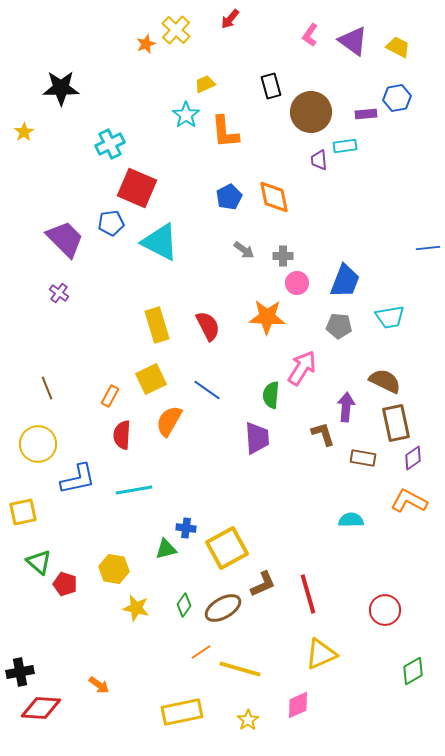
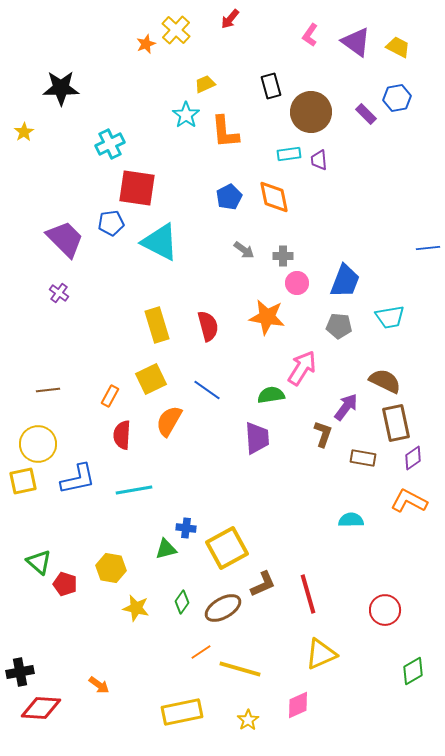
purple triangle at (353, 41): moved 3 px right, 1 px down
purple rectangle at (366, 114): rotated 50 degrees clockwise
cyan rectangle at (345, 146): moved 56 px left, 8 px down
red square at (137, 188): rotated 15 degrees counterclockwise
orange star at (267, 317): rotated 6 degrees clockwise
red semicircle at (208, 326): rotated 12 degrees clockwise
brown line at (47, 388): moved 1 px right, 2 px down; rotated 75 degrees counterclockwise
green semicircle at (271, 395): rotated 76 degrees clockwise
purple arrow at (346, 407): rotated 32 degrees clockwise
brown L-shape at (323, 434): rotated 36 degrees clockwise
yellow square at (23, 512): moved 31 px up
yellow hexagon at (114, 569): moved 3 px left, 1 px up
green diamond at (184, 605): moved 2 px left, 3 px up
